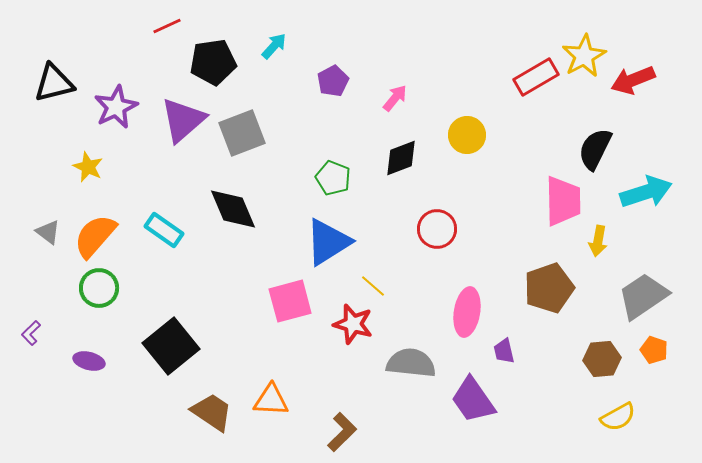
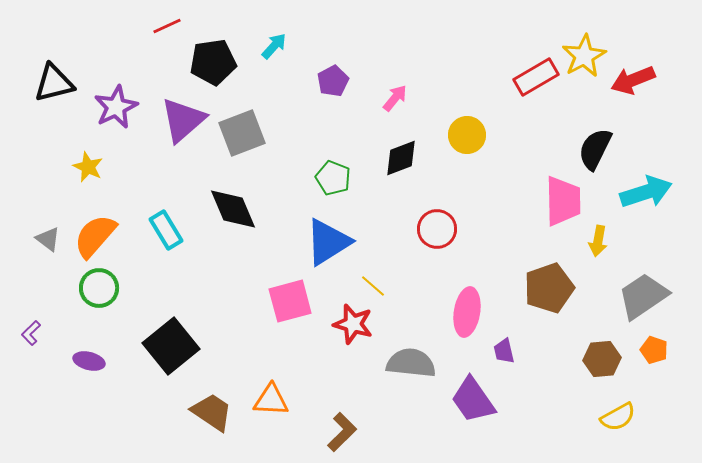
cyan rectangle at (164, 230): moved 2 px right; rotated 24 degrees clockwise
gray triangle at (48, 232): moved 7 px down
